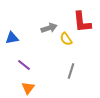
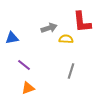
yellow semicircle: rotated 128 degrees clockwise
orange triangle: rotated 32 degrees clockwise
